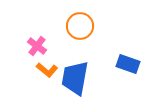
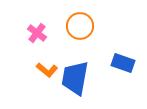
pink cross: moved 13 px up
blue rectangle: moved 5 px left, 1 px up
